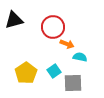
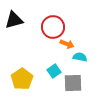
yellow pentagon: moved 4 px left, 6 px down
